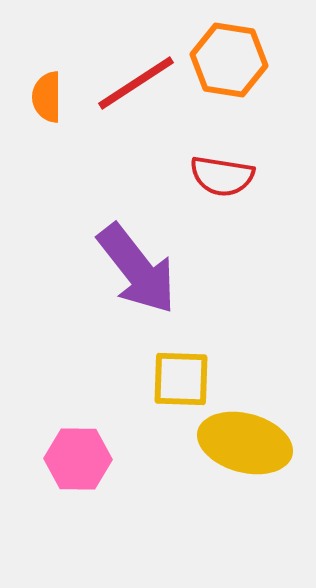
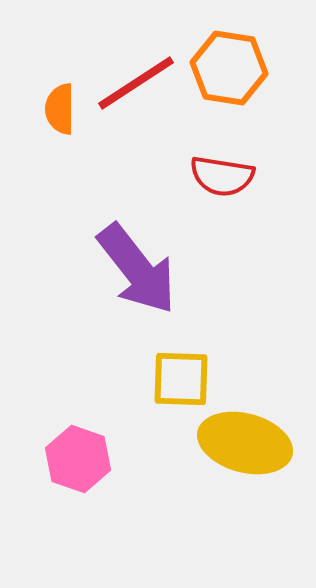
orange hexagon: moved 8 px down
orange semicircle: moved 13 px right, 12 px down
pink hexagon: rotated 18 degrees clockwise
